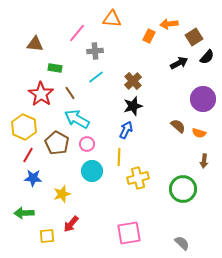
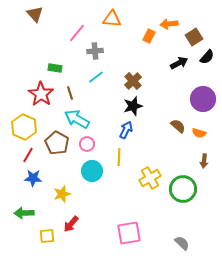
brown triangle: moved 30 px up; rotated 42 degrees clockwise
brown line: rotated 16 degrees clockwise
yellow cross: moved 12 px right; rotated 15 degrees counterclockwise
